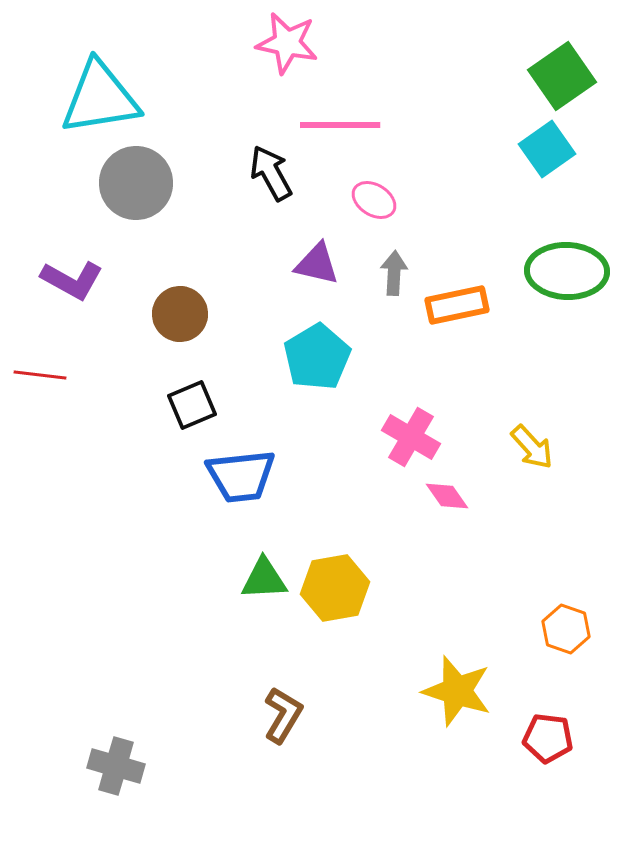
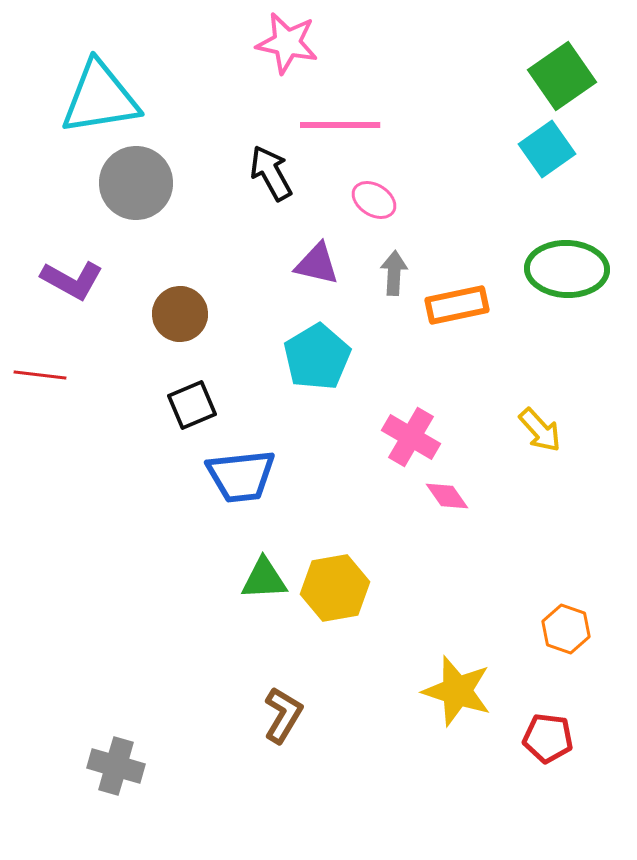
green ellipse: moved 2 px up
yellow arrow: moved 8 px right, 17 px up
